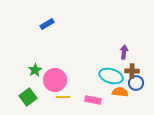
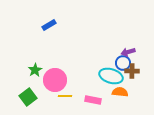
blue rectangle: moved 2 px right, 1 px down
purple arrow: moved 4 px right; rotated 112 degrees counterclockwise
blue circle: moved 13 px left, 20 px up
yellow line: moved 2 px right, 1 px up
